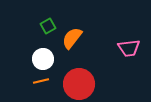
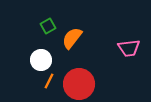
white circle: moved 2 px left, 1 px down
orange line: moved 8 px right; rotated 49 degrees counterclockwise
